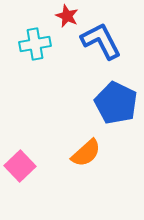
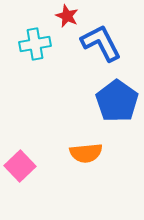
blue L-shape: moved 2 px down
blue pentagon: moved 1 px right, 2 px up; rotated 9 degrees clockwise
orange semicircle: rotated 36 degrees clockwise
